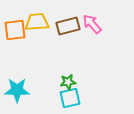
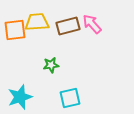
green star: moved 17 px left, 17 px up
cyan star: moved 3 px right, 7 px down; rotated 20 degrees counterclockwise
